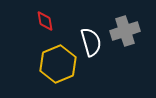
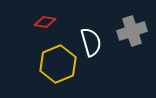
red diamond: moved 1 px down; rotated 70 degrees counterclockwise
gray cross: moved 7 px right
